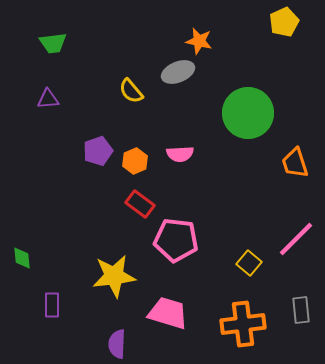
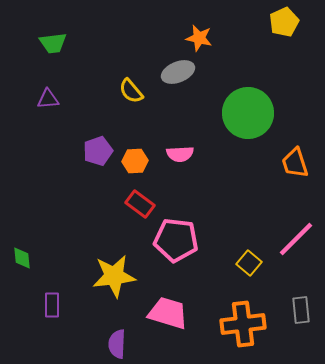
orange star: moved 3 px up
orange hexagon: rotated 20 degrees clockwise
